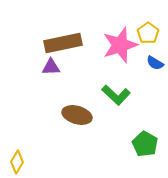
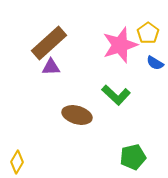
brown rectangle: moved 14 px left; rotated 30 degrees counterclockwise
green pentagon: moved 12 px left, 13 px down; rotated 30 degrees clockwise
